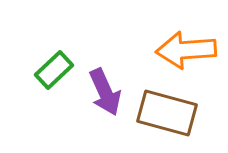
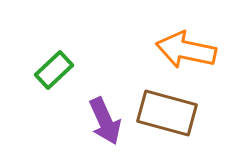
orange arrow: rotated 16 degrees clockwise
purple arrow: moved 29 px down
